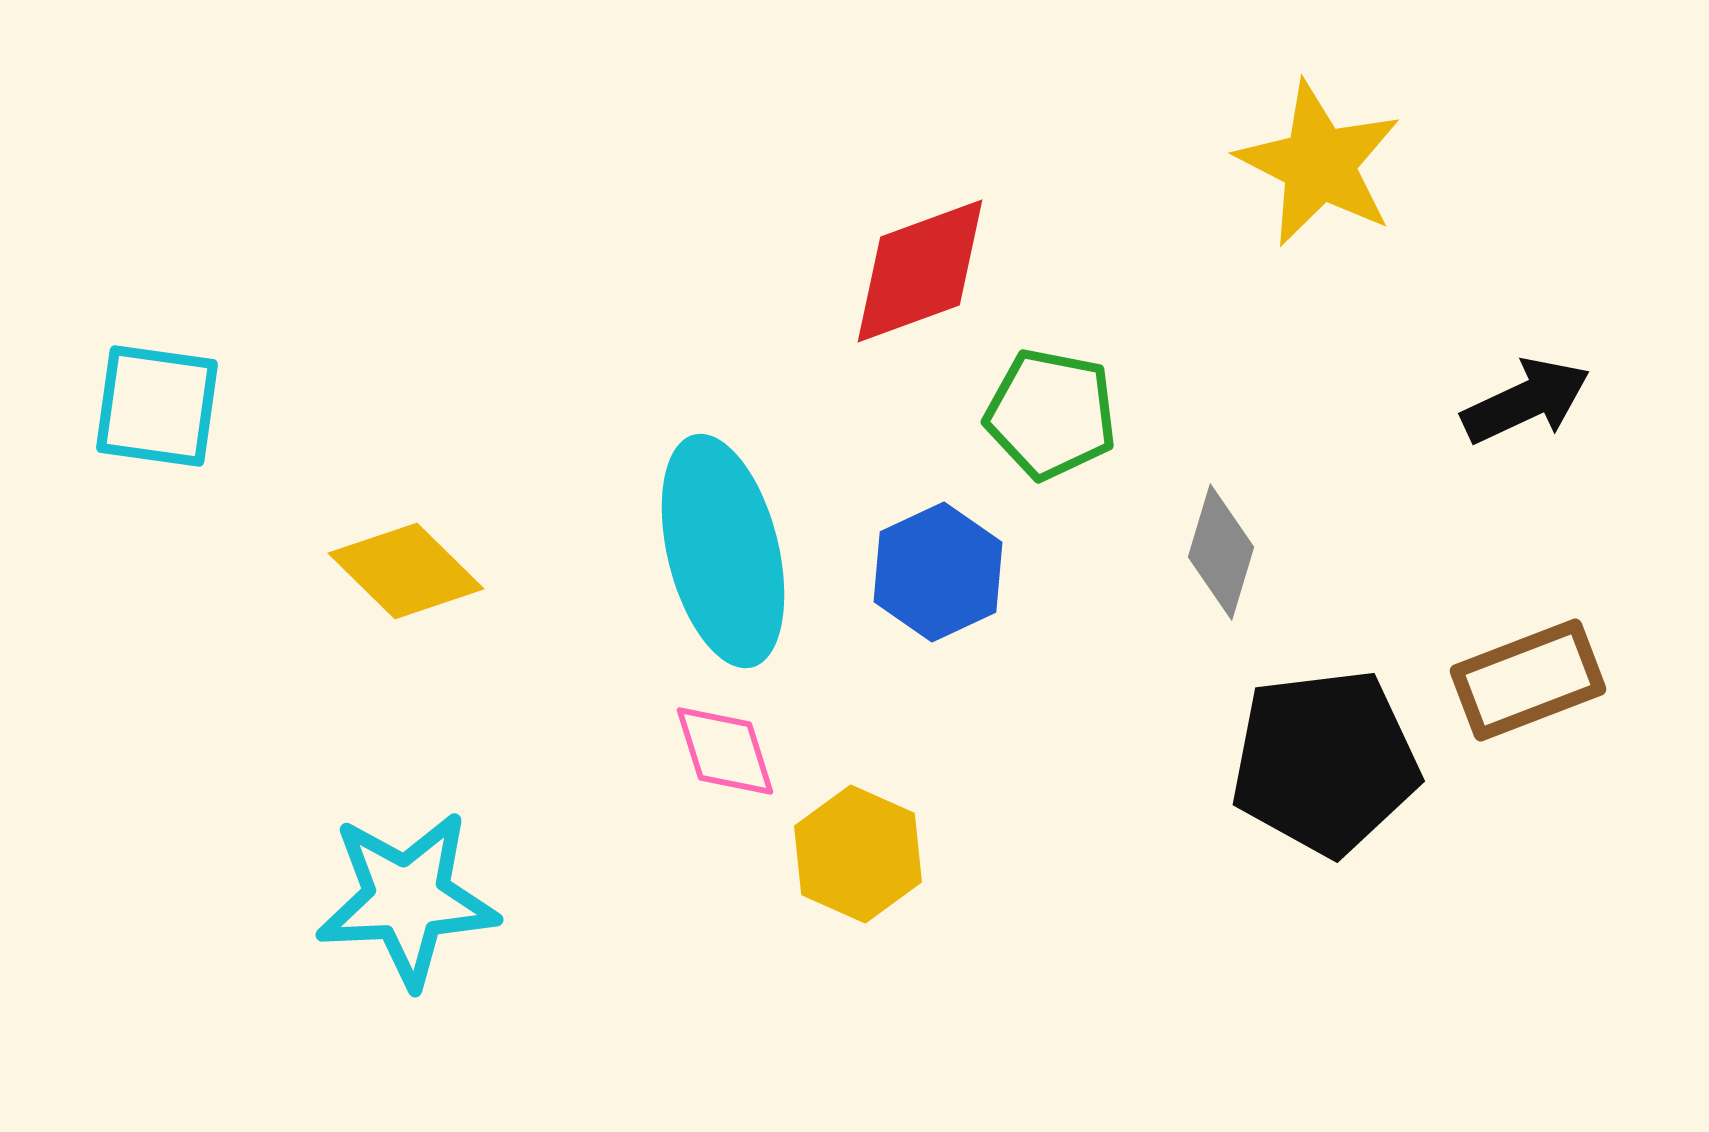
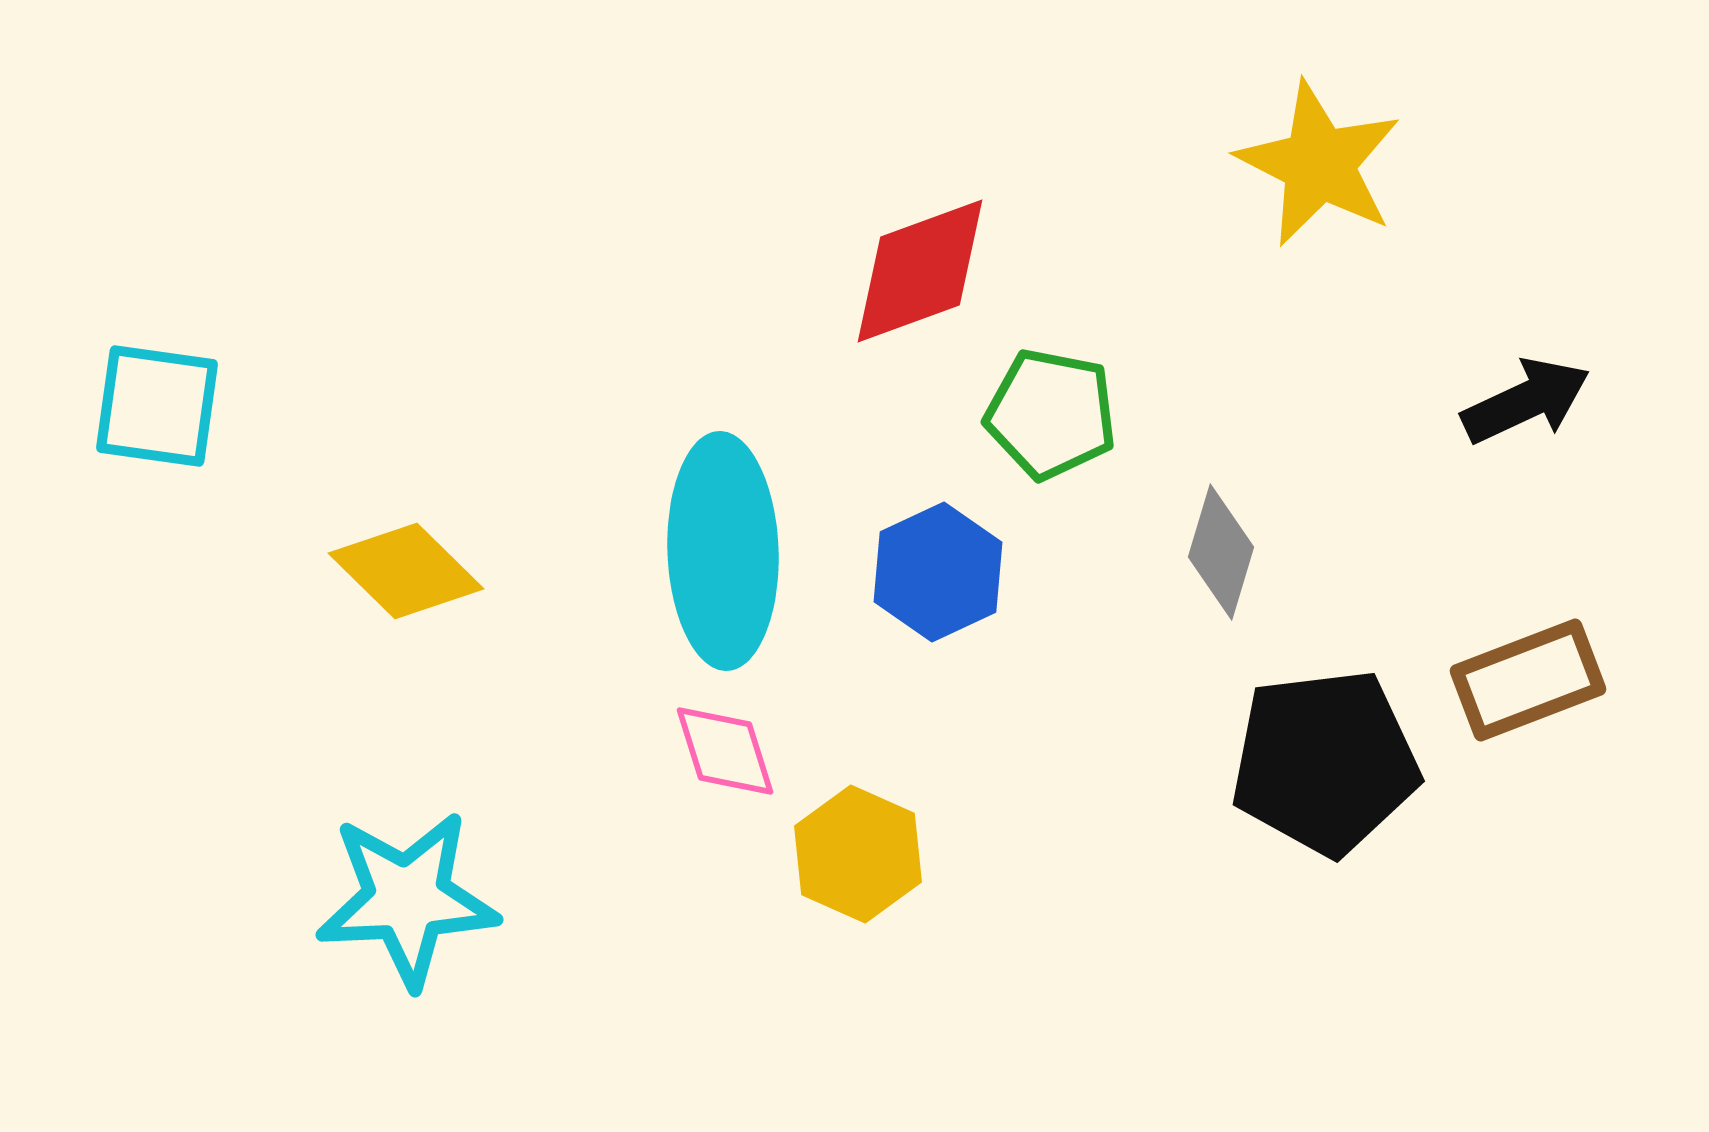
cyan ellipse: rotated 12 degrees clockwise
